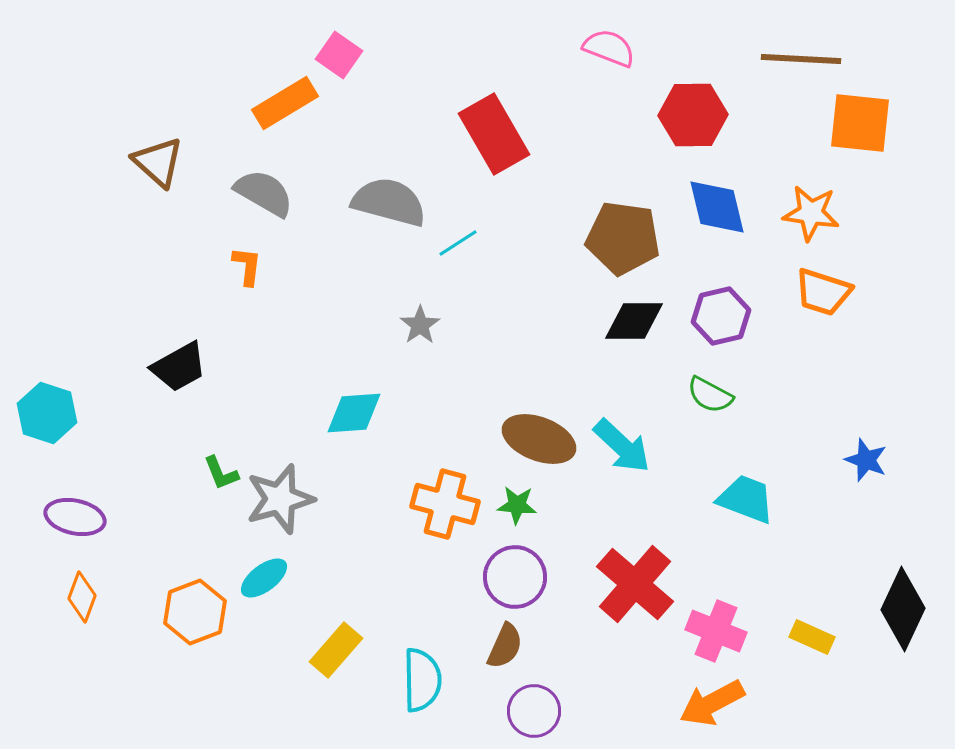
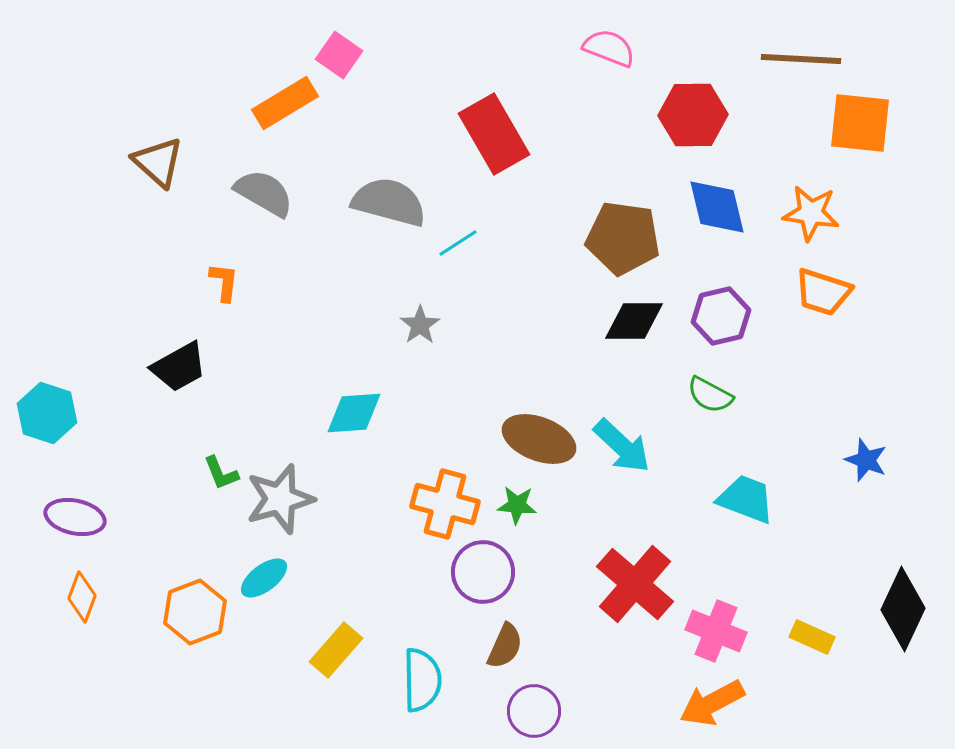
orange L-shape at (247, 266): moved 23 px left, 16 px down
purple circle at (515, 577): moved 32 px left, 5 px up
